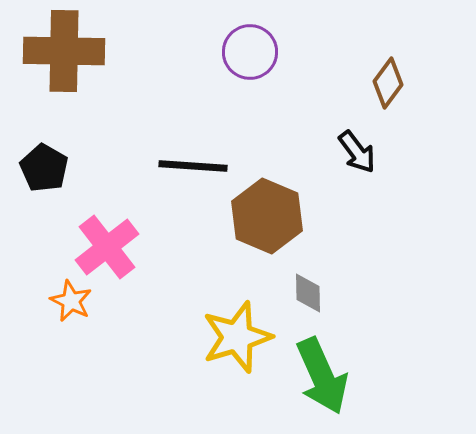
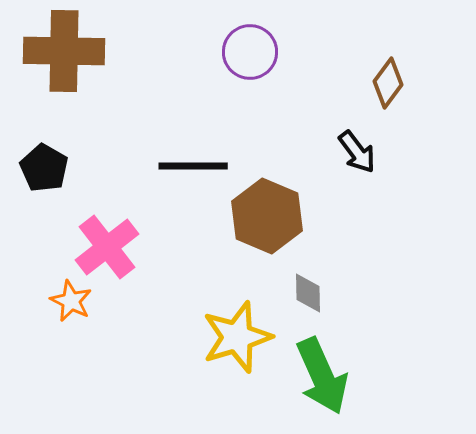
black line: rotated 4 degrees counterclockwise
